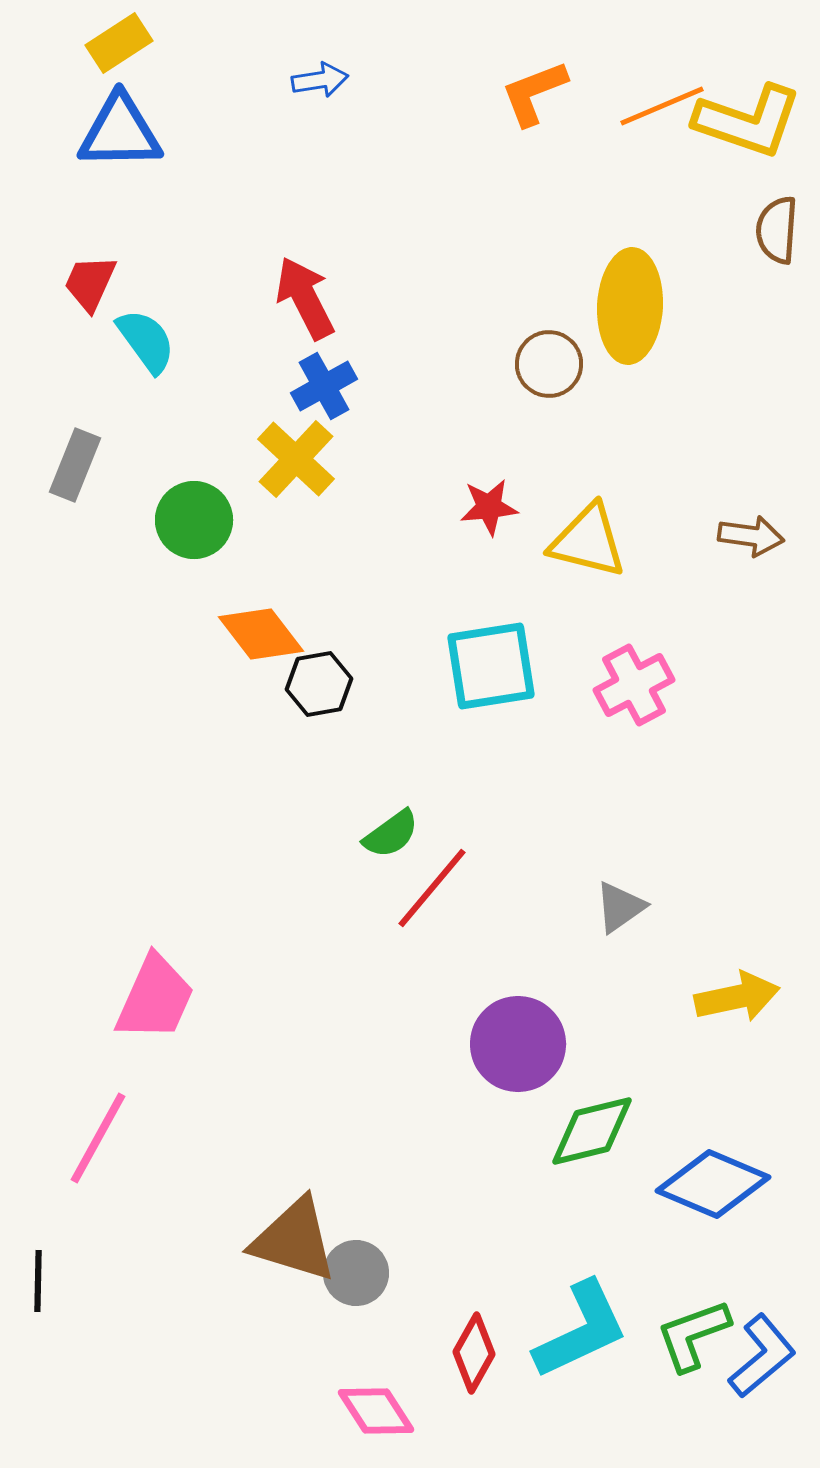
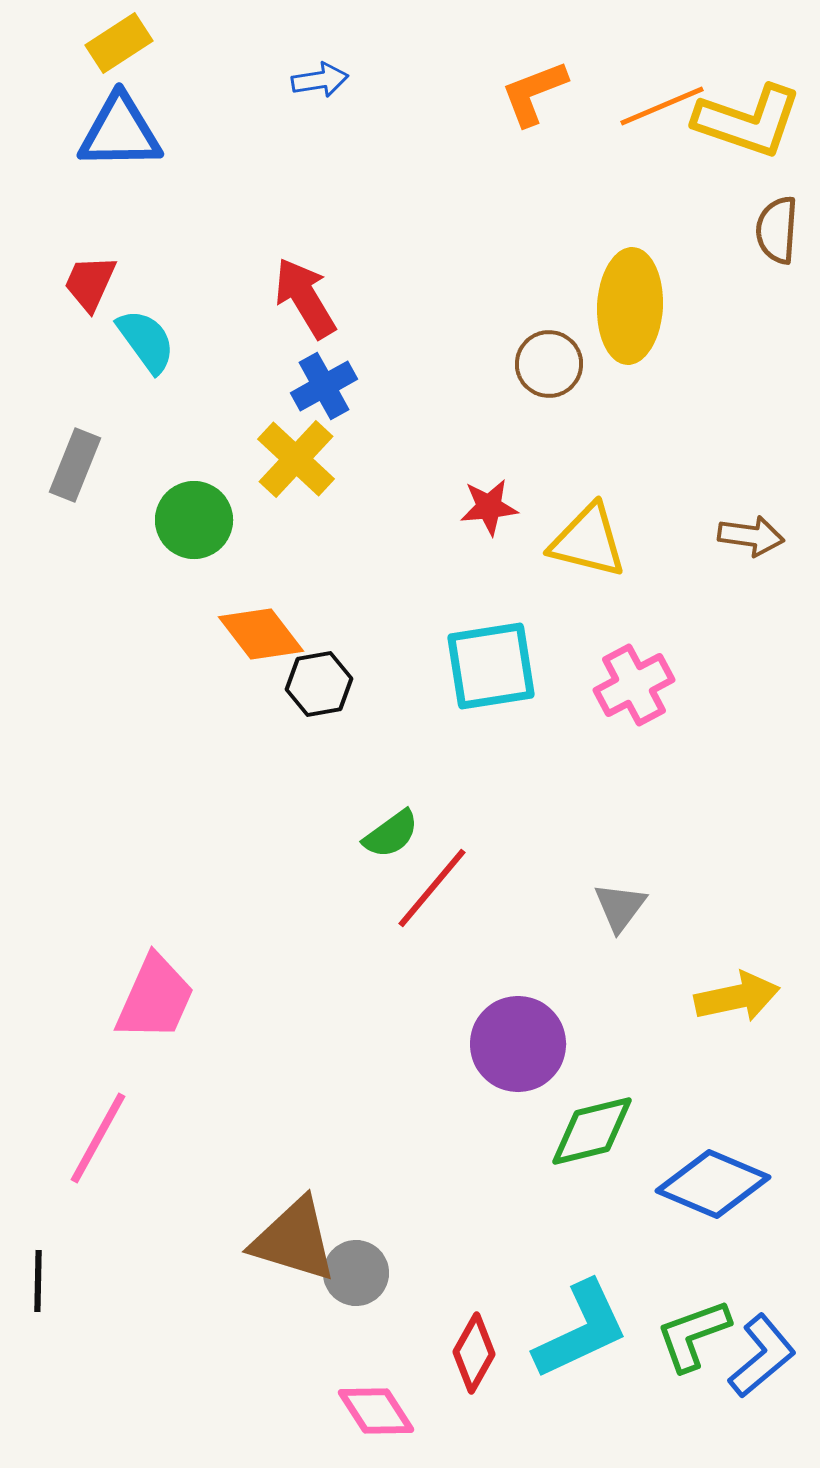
red arrow: rotated 4 degrees counterclockwise
gray triangle: rotated 18 degrees counterclockwise
